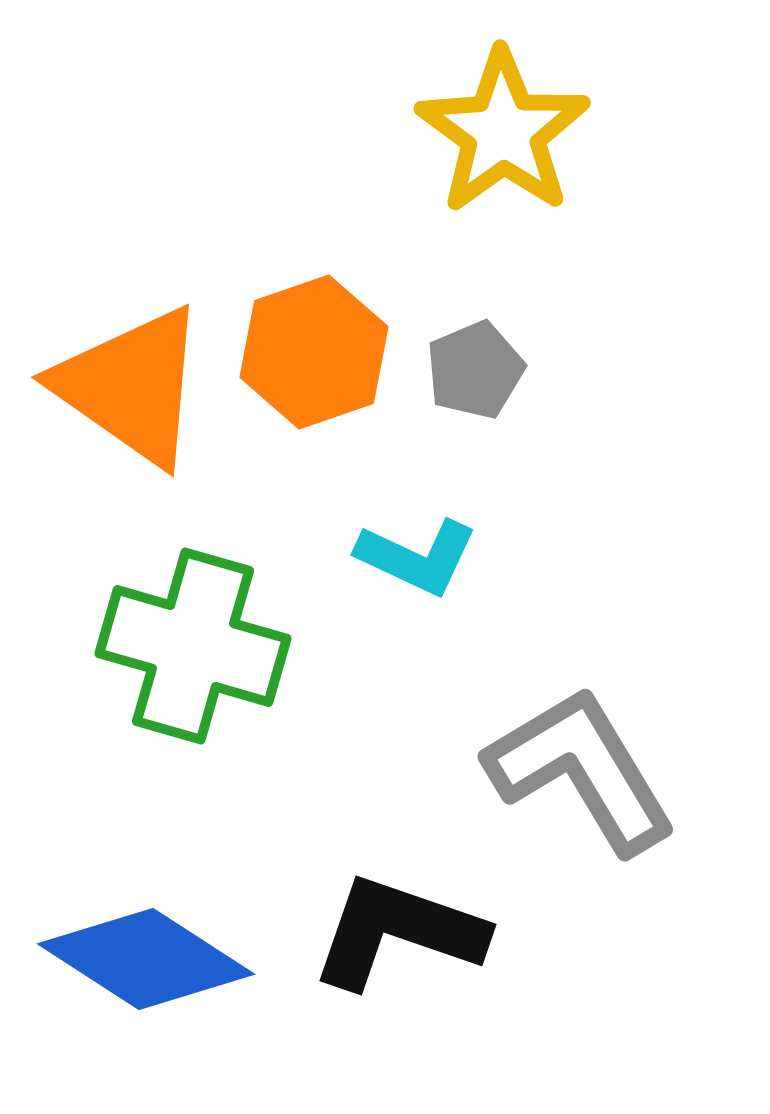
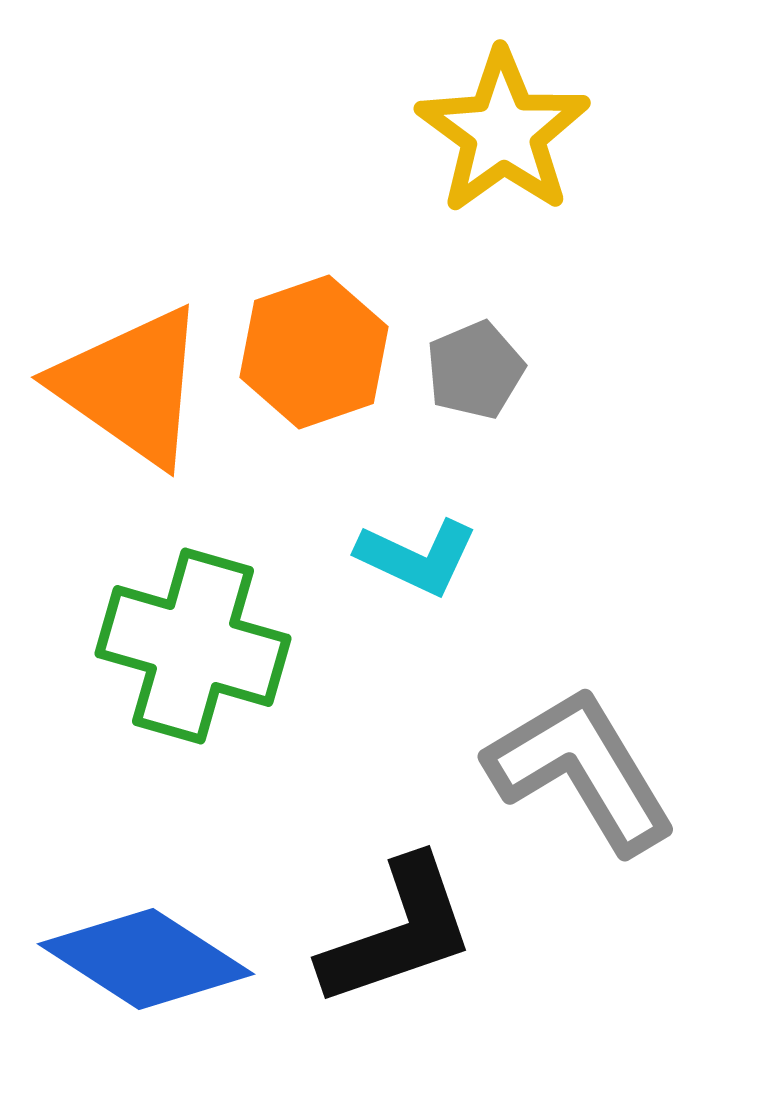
black L-shape: rotated 142 degrees clockwise
